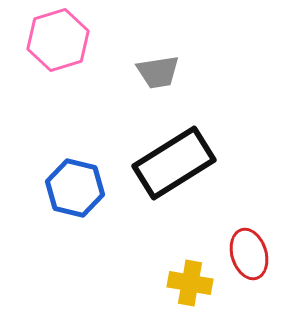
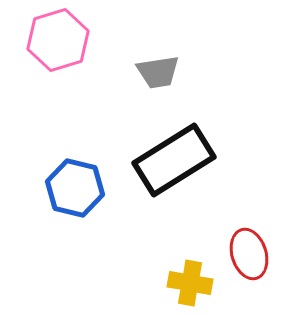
black rectangle: moved 3 px up
